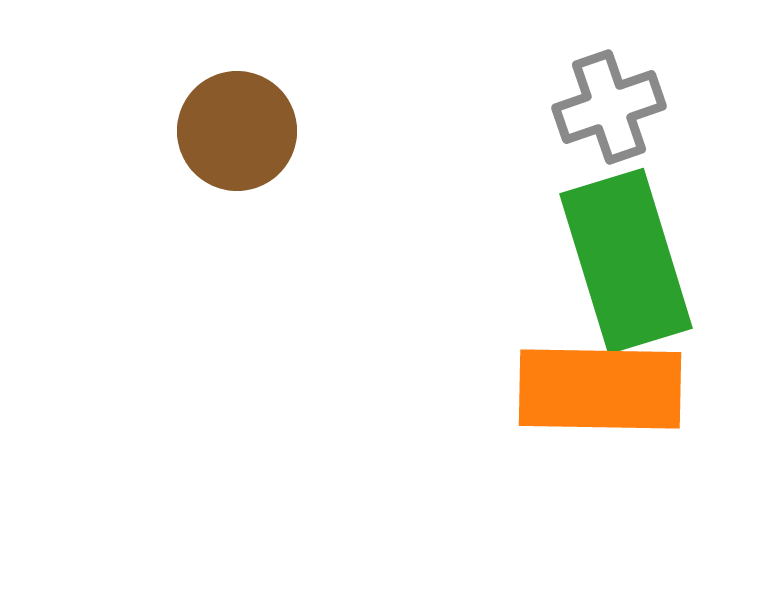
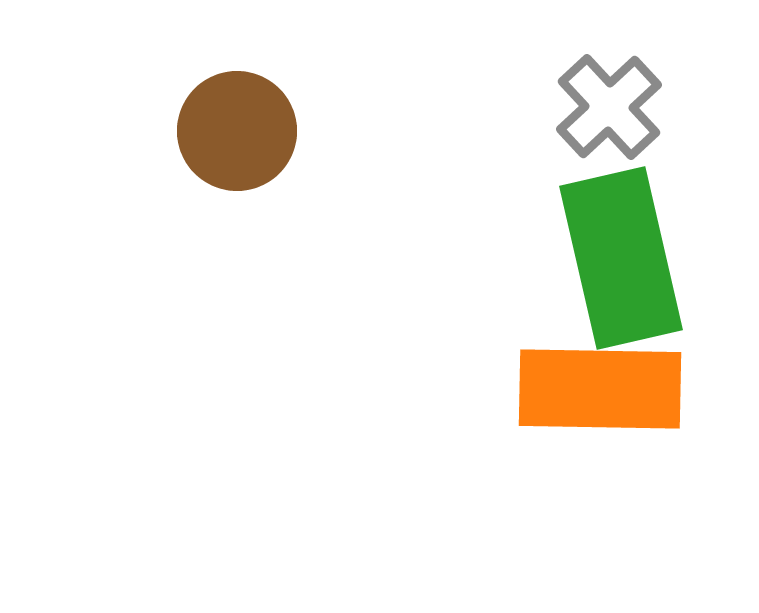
gray cross: rotated 24 degrees counterclockwise
green rectangle: moved 5 px left, 3 px up; rotated 4 degrees clockwise
